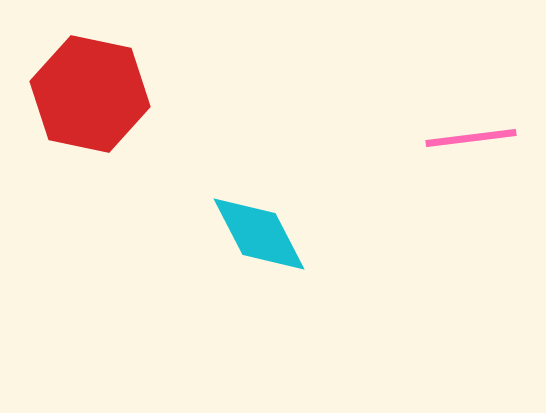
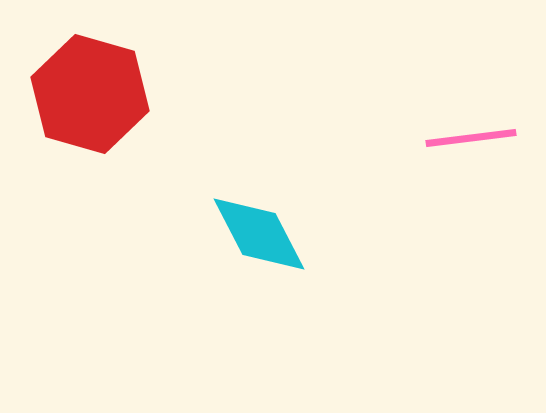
red hexagon: rotated 4 degrees clockwise
